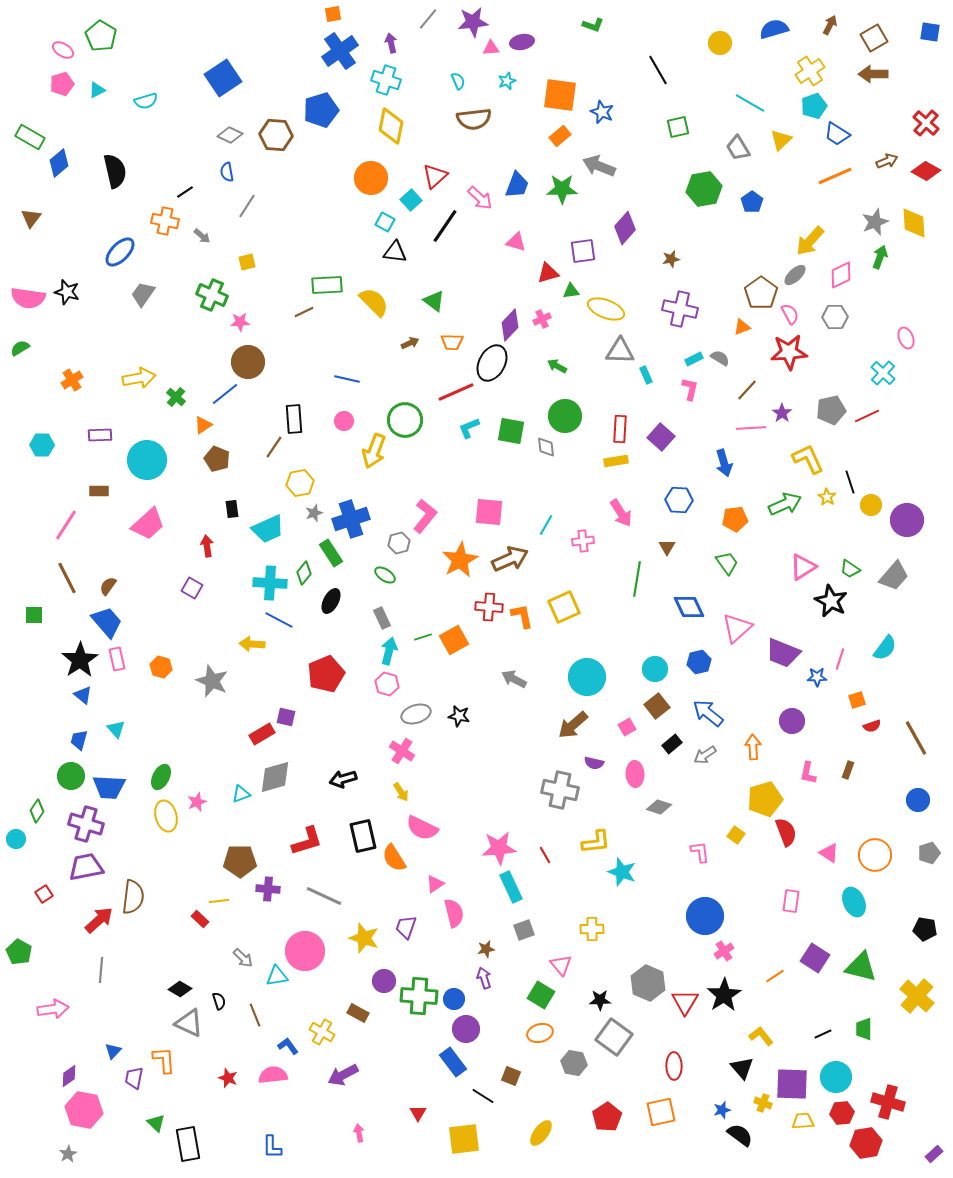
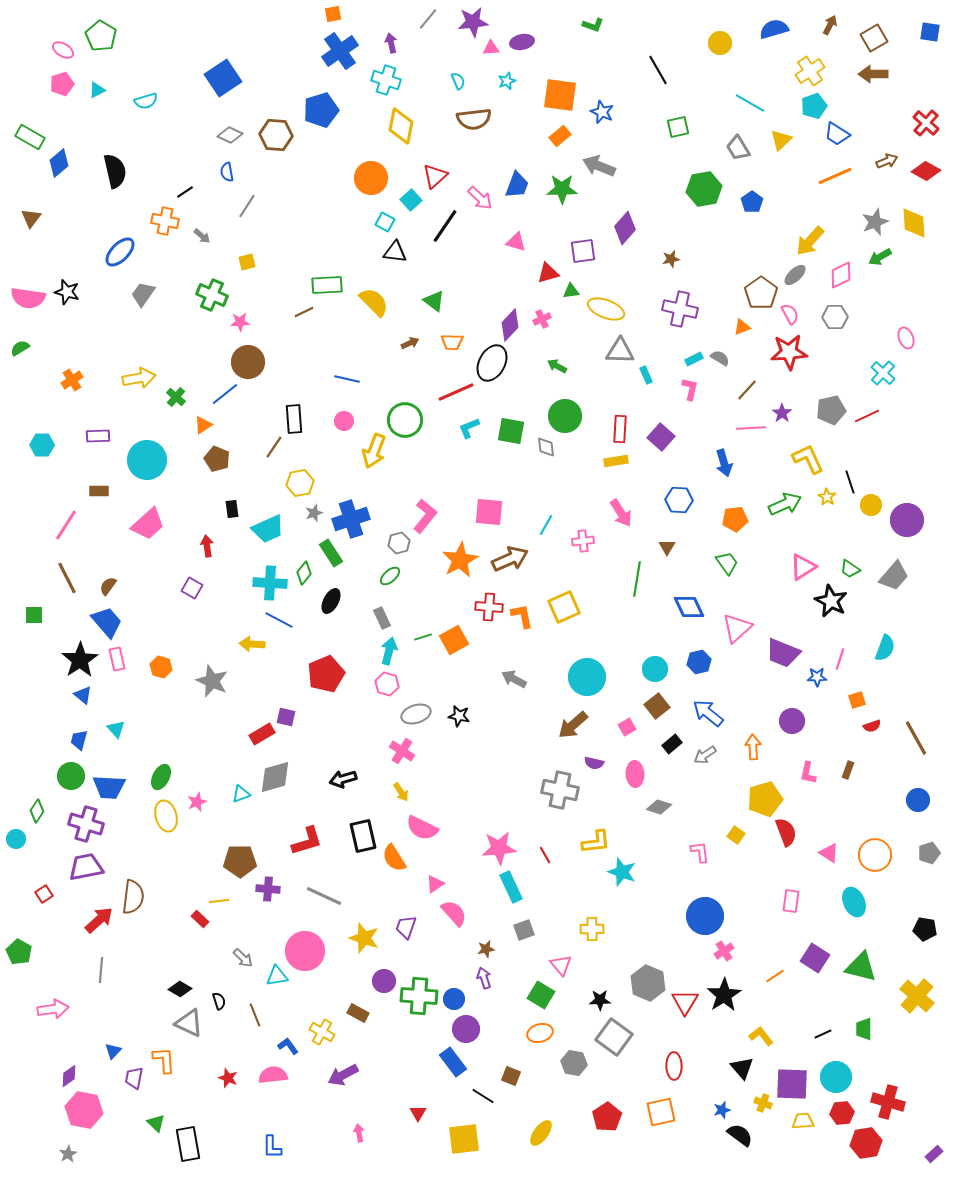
yellow diamond at (391, 126): moved 10 px right
green arrow at (880, 257): rotated 140 degrees counterclockwise
purple rectangle at (100, 435): moved 2 px left, 1 px down
green ellipse at (385, 575): moved 5 px right, 1 px down; rotated 75 degrees counterclockwise
cyan semicircle at (885, 648): rotated 16 degrees counterclockwise
pink semicircle at (454, 913): rotated 28 degrees counterclockwise
